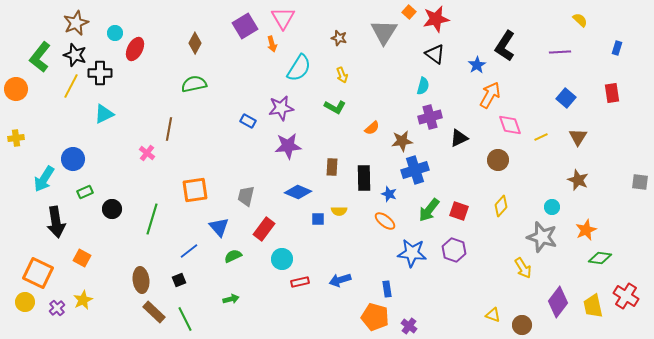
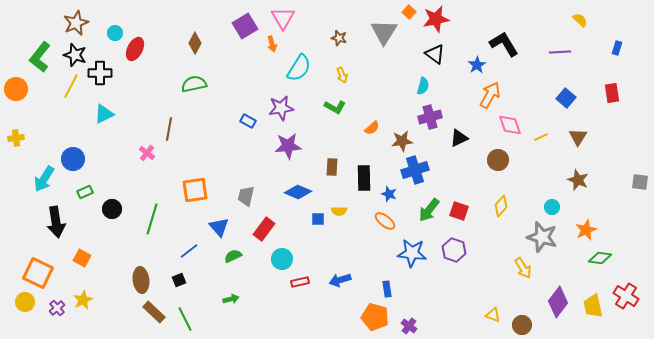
black L-shape at (505, 46): moved 1 px left, 2 px up; rotated 116 degrees clockwise
